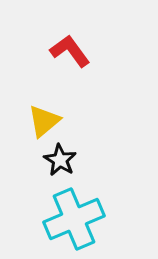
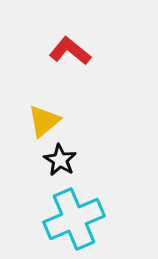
red L-shape: rotated 15 degrees counterclockwise
